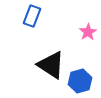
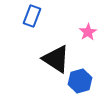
black triangle: moved 5 px right, 6 px up
